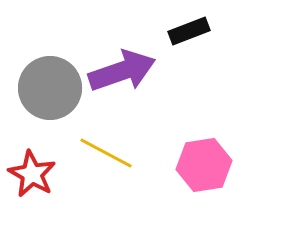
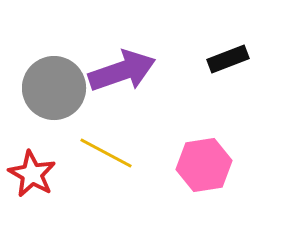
black rectangle: moved 39 px right, 28 px down
gray circle: moved 4 px right
